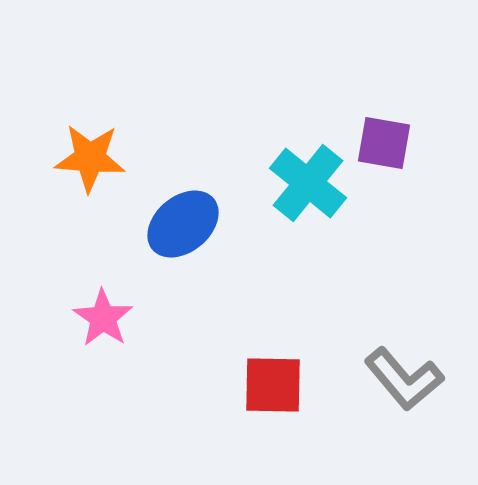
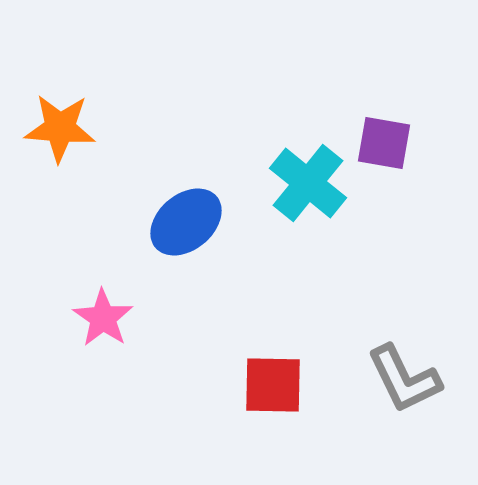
orange star: moved 30 px left, 30 px up
blue ellipse: moved 3 px right, 2 px up
gray L-shape: rotated 14 degrees clockwise
